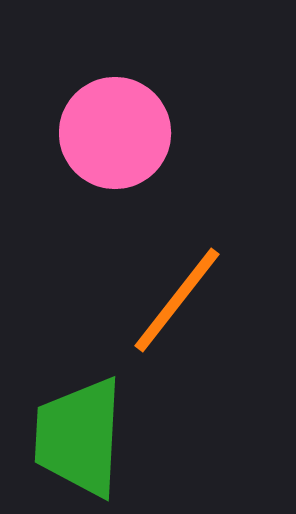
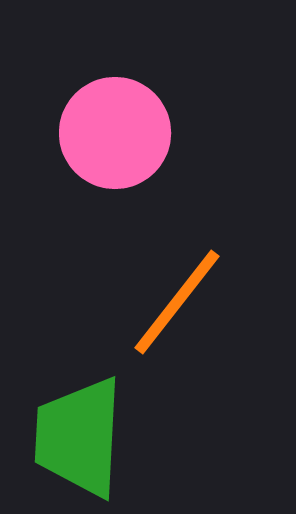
orange line: moved 2 px down
